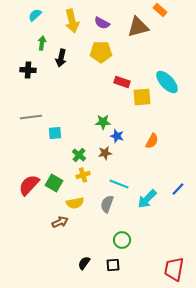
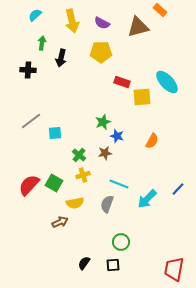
gray line: moved 4 px down; rotated 30 degrees counterclockwise
green star: rotated 21 degrees counterclockwise
green circle: moved 1 px left, 2 px down
